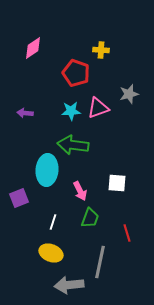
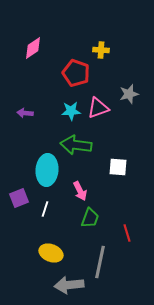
green arrow: moved 3 px right
white square: moved 1 px right, 16 px up
white line: moved 8 px left, 13 px up
